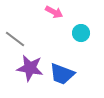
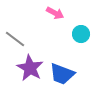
pink arrow: moved 1 px right, 1 px down
cyan circle: moved 1 px down
purple star: rotated 20 degrees clockwise
